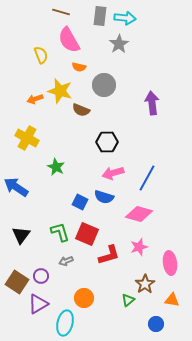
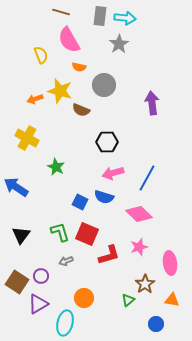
pink diamond: rotated 28 degrees clockwise
